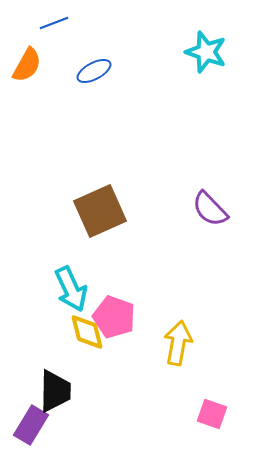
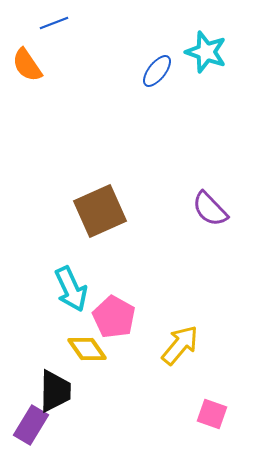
orange semicircle: rotated 117 degrees clockwise
blue ellipse: moved 63 px right; rotated 24 degrees counterclockwise
pink pentagon: rotated 9 degrees clockwise
yellow diamond: moved 17 px down; rotated 21 degrees counterclockwise
yellow arrow: moved 2 px right, 2 px down; rotated 30 degrees clockwise
